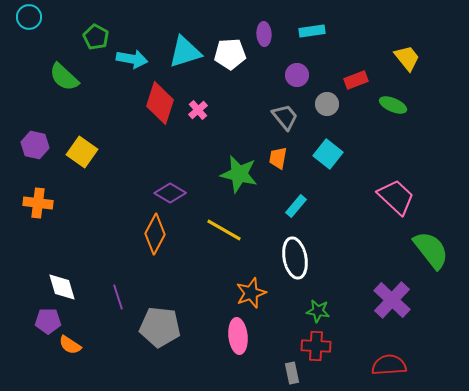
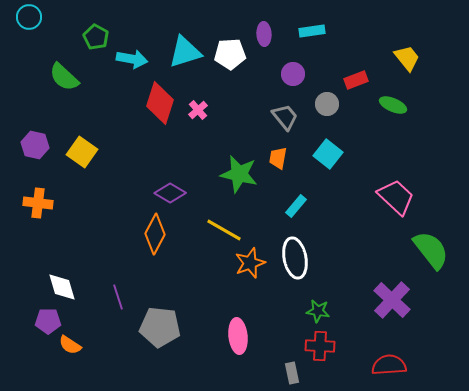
purple circle at (297, 75): moved 4 px left, 1 px up
orange star at (251, 293): moved 1 px left, 30 px up
red cross at (316, 346): moved 4 px right
